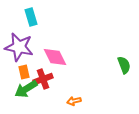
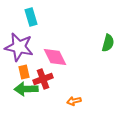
green semicircle: moved 16 px left, 22 px up; rotated 36 degrees clockwise
green arrow: rotated 30 degrees clockwise
